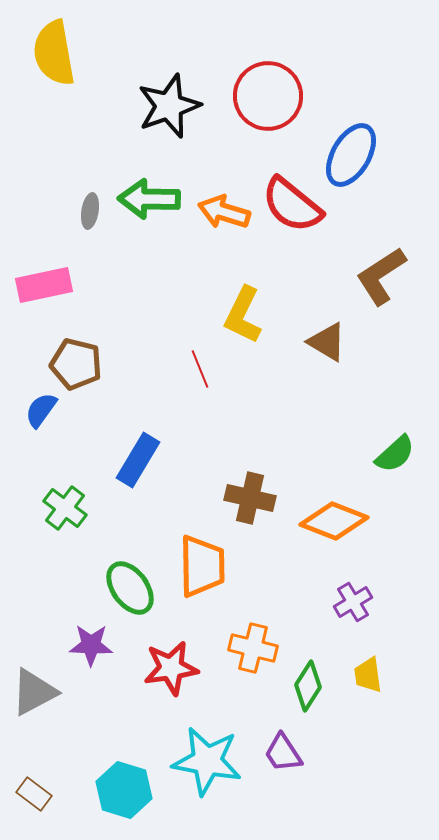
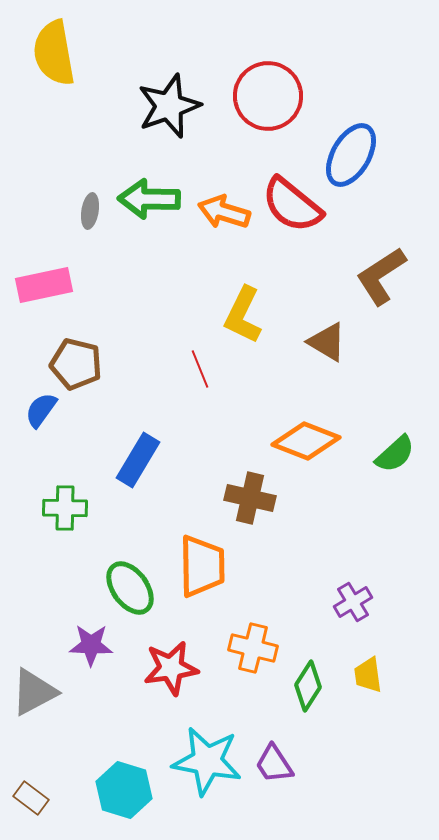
green cross: rotated 36 degrees counterclockwise
orange diamond: moved 28 px left, 80 px up
purple trapezoid: moved 9 px left, 11 px down
brown rectangle: moved 3 px left, 4 px down
